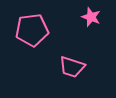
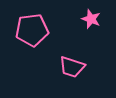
pink star: moved 2 px down
